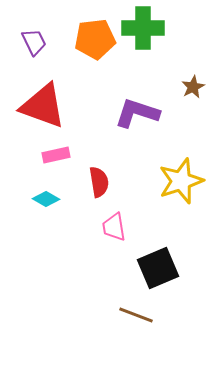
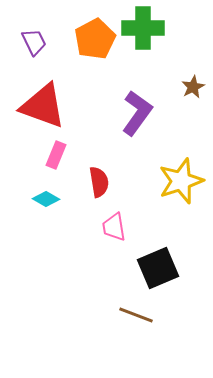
orange pentagon: rotated 21 degrees counterclockwise
purple L-shape: rotated 108 degrees clockwise
pink rectangle: rotated 56 degrees counterclockwise
